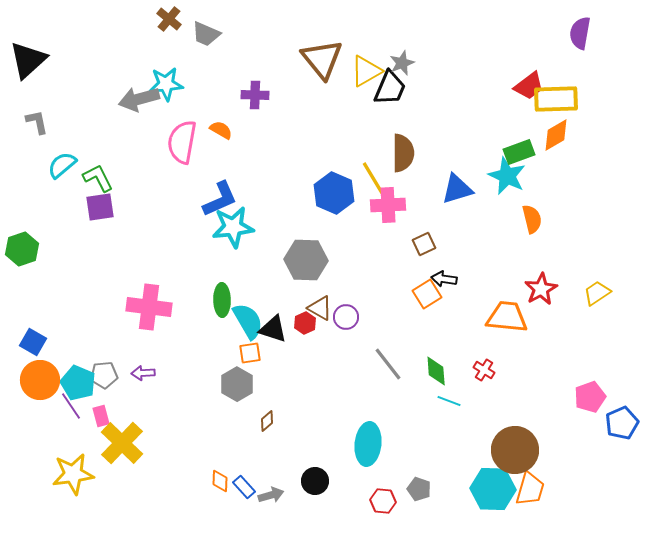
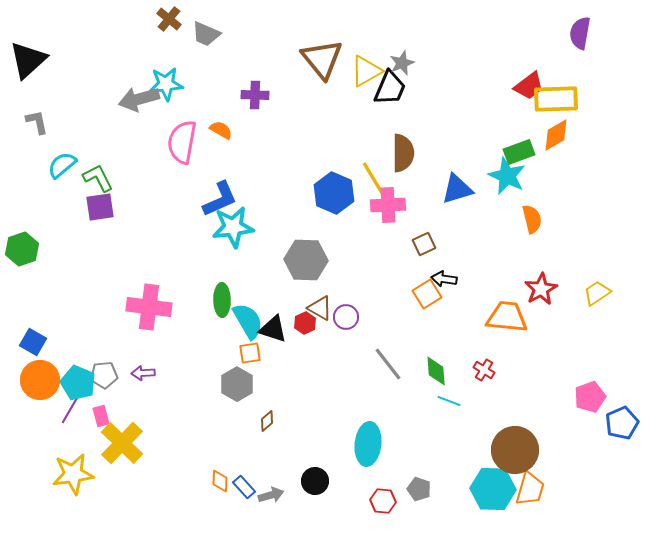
purple line at (71, 406): moved 1 px left, 4 px down; rotated 64 degrees clockwise
